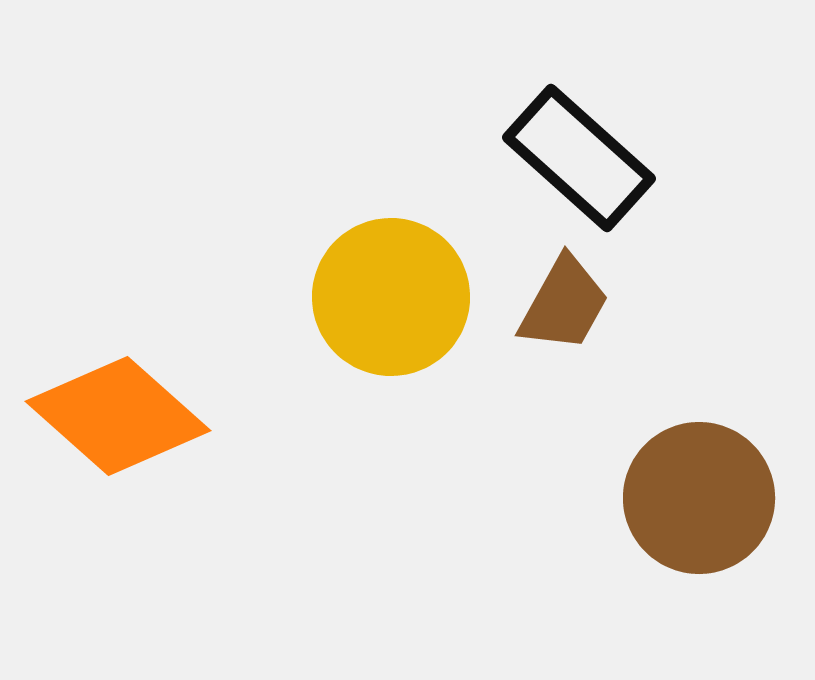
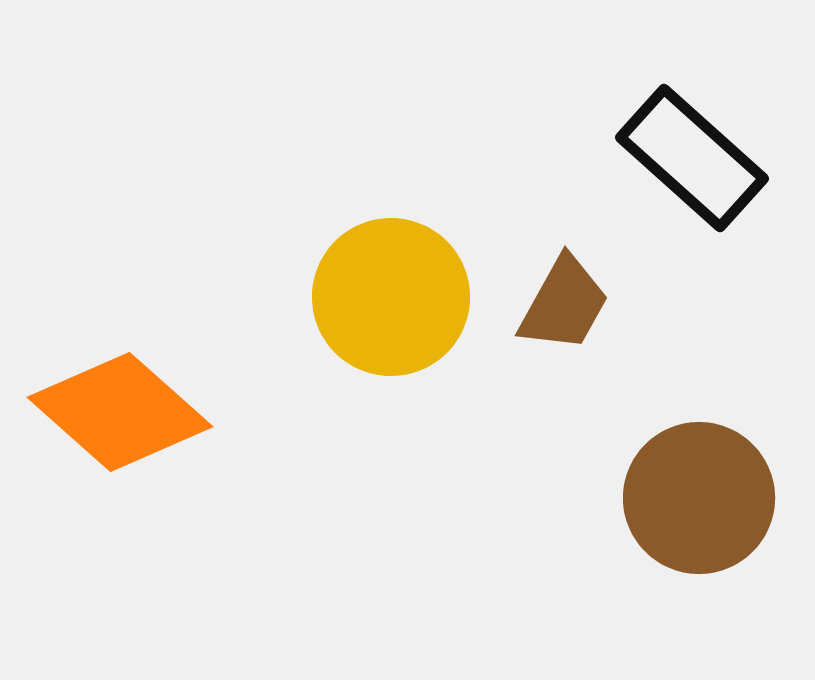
black rectangle: moved 113 px right
orange diamond: moved 2 px right, 4 px up
